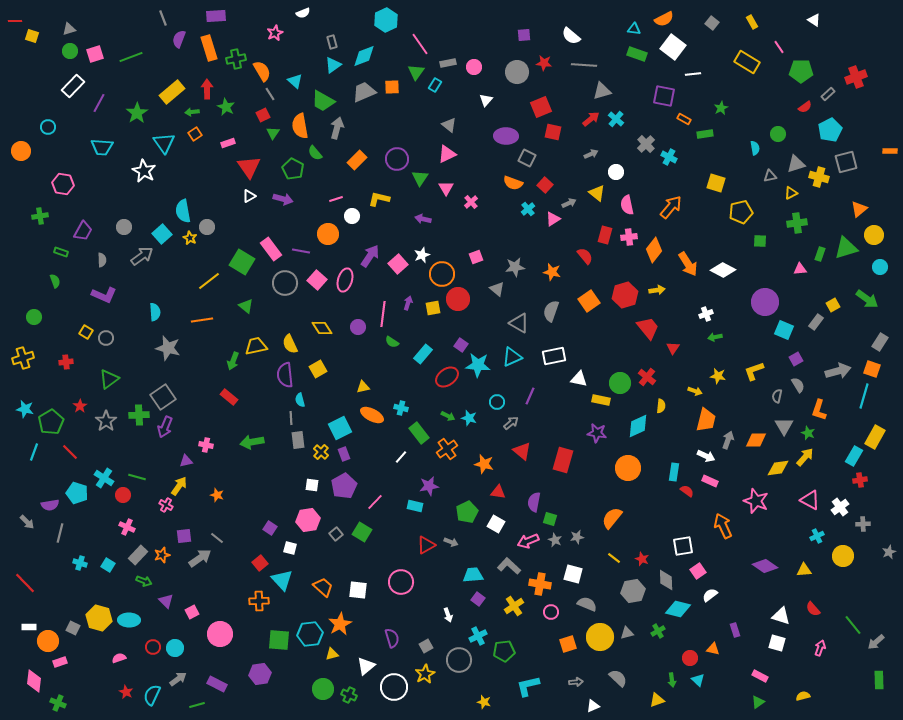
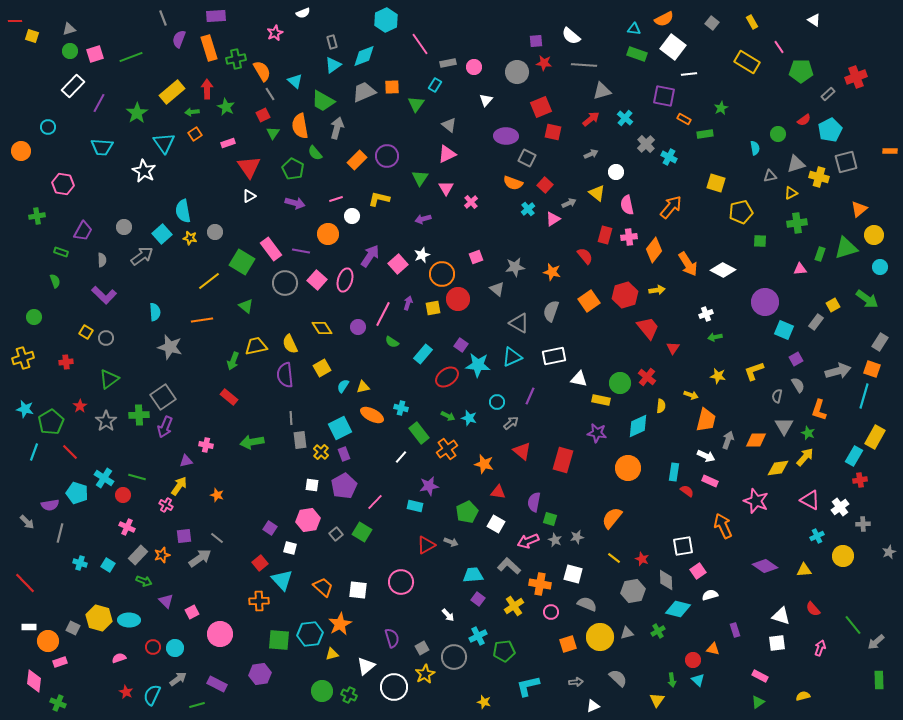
purple square at (524, 35): moved 12 px right, 6 px down
green triangle at (416, 72): moved 32 px down
white line at (693, 74): moved 4 px left
red semicircle at (805, 107): moved 1 px left, 13 px down
cyan cross at (616, 119): moved 9 px right, 1 px up
purple circle at (397, 159): moved 10 px left, 3 px up
purple arrow at (283, 199): moved 12 px right, 4 px down
green cross at (40, 216): moved 3 px left
purple arrow at (423, 219): rotated 28 degrees counterclockwise
gray circle at (207, 227): moved 8 px right, 5 px down
yellow star at (190, 238): rotated 16 degrees counterclockwise
purple L-shape at (104, 295): rotated 20 degrees clockwise
pink line at (383, 314): rotated 20 degrees clockwise
gray star at (168, 348): moved 2 px right, 1 px up
yellow square at (318, 369): moved 4 px right, 1 px up
yellow arrow at (695, 391): moved 4 px left, 4 px down
cyan semicircle at (300, 400): moved 43 px right, 14 px up; rotated 48 degrees clockwise
gray rectangle at (298, 440): moved 2 px right
white semicircle at (710, 595): rotated 21 degrees clockwise
white arrow at (448, 615): rotated 24 degrees counterclockwise
white square at (777, 643): rotated 24 degrees counterclockwise
gray square at (426, 646): moved 4 px left, 2 px down
red circle at (690, 658): moved 3 px right, 2 px down
gray circle at (459, 660): moved 5 px left, 3 px up
green circle at (323, 689): moved 1 px left, 2 px down
yellow triangle at (657, 700): rotated 35 degrees counterclockwise
